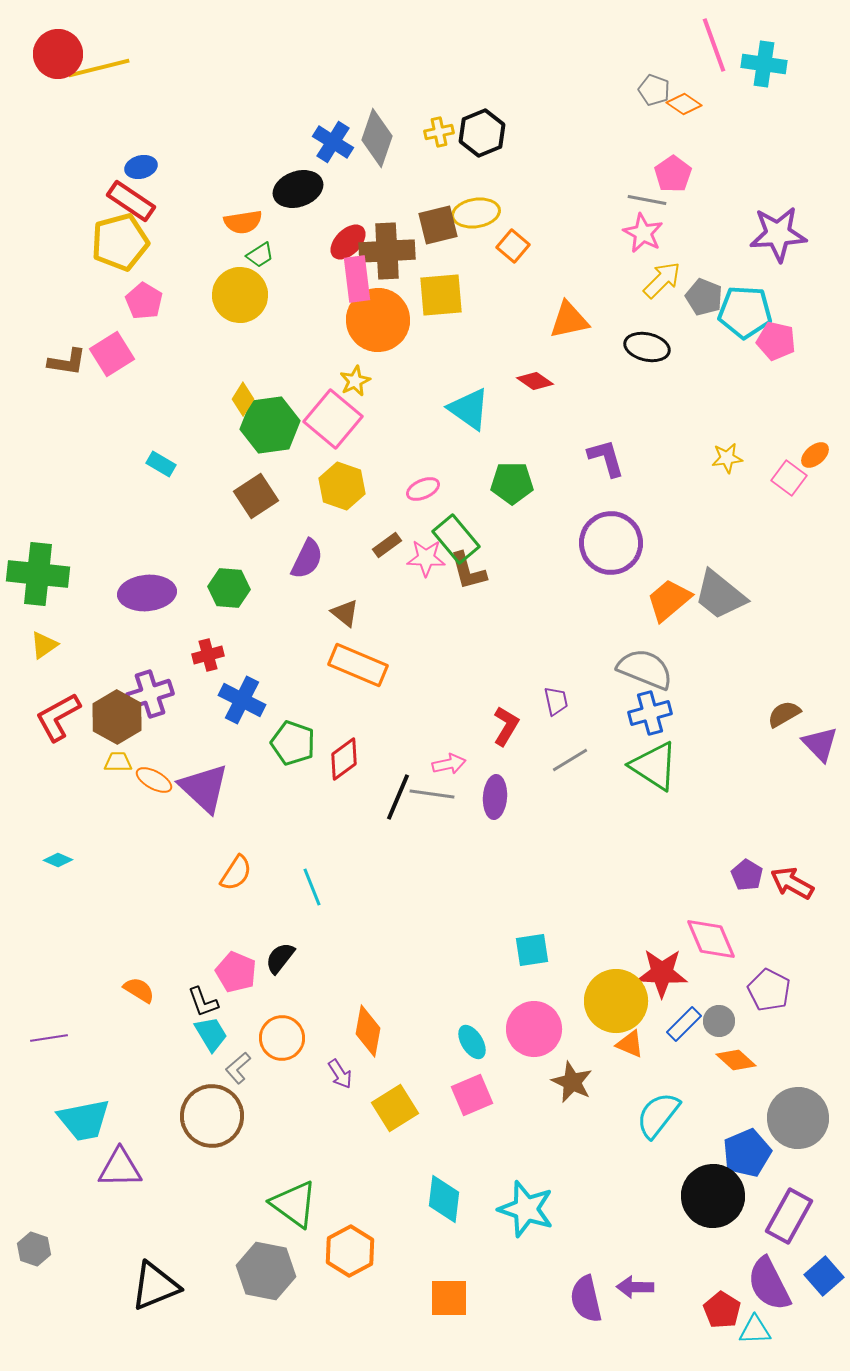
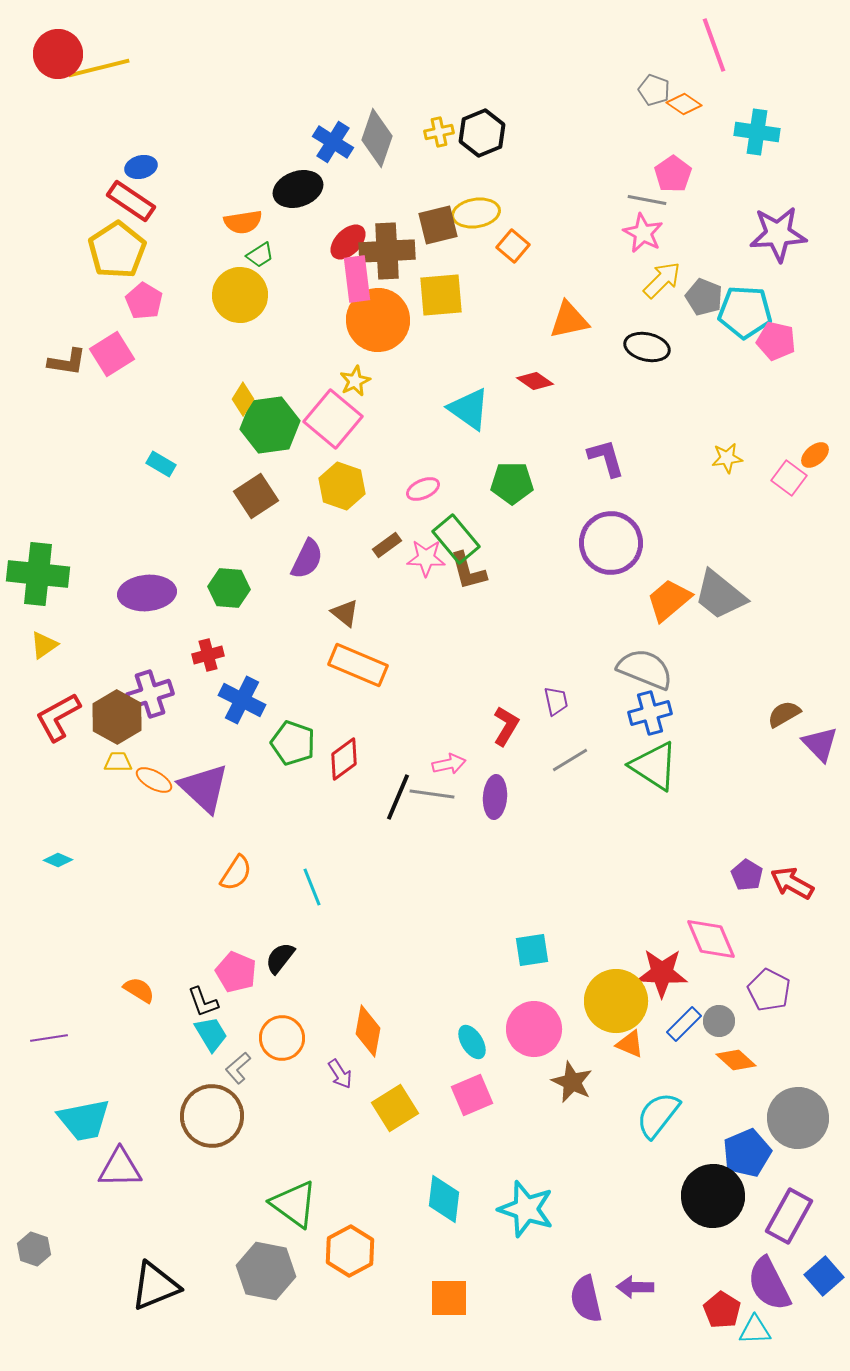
cyan cross at (764, 64): moved 7 px left, 68 px down
yellow pentagon at (120, 242): moved 3 px left, 8 px down; rotated 18 degrees counterclockwise
